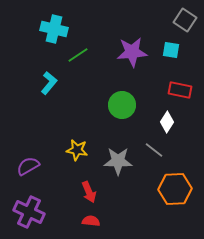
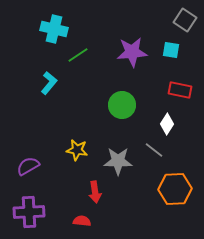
white diamond: moved 2 px down
red arrow: moved 6 px right; rotated 15 degrees clockwise
purple cross: rotated 28 degrees counterclockwise
red semicircle: moved 9 px left
